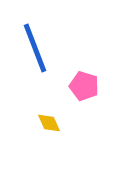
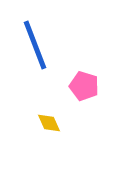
blue line: moved 3 px up
